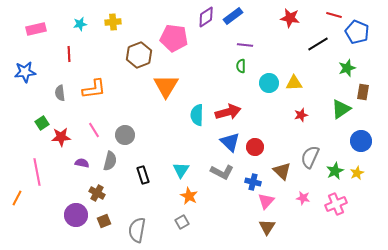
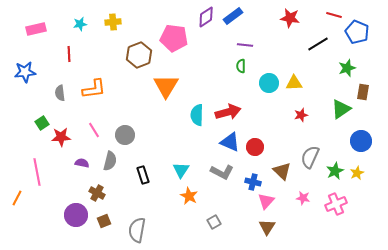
blue triangle at (230, 142): rotated 20 degrees counterclockwise
gray square at (182, 222): moved 32 px right
